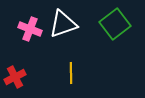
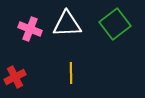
white triangle: moved 4 px right; rotated 16 degrees clockwise
